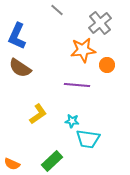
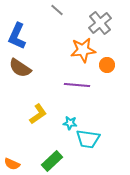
cyan star: moved 2 px left, 2 px down
